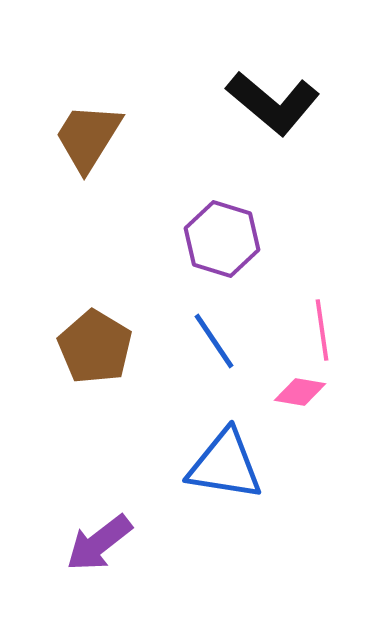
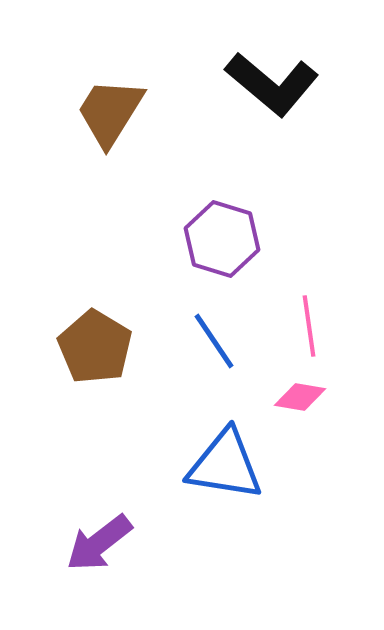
black L-shape: moved 1 px left, 19 px up
brown trapezoid: moved 22 px right, 25 px up
pink line: moved 13 px left, 4 px up
pink diamond: moved 5 px down
